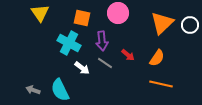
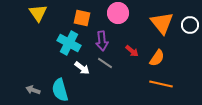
yellow triangle: moved 2 px left
orange triangle: rotated 25 degrees counterclockwise
red arrow: moved 4 px right, 4 px up
cyan semicircle: rotated 10 degrees clockwise
